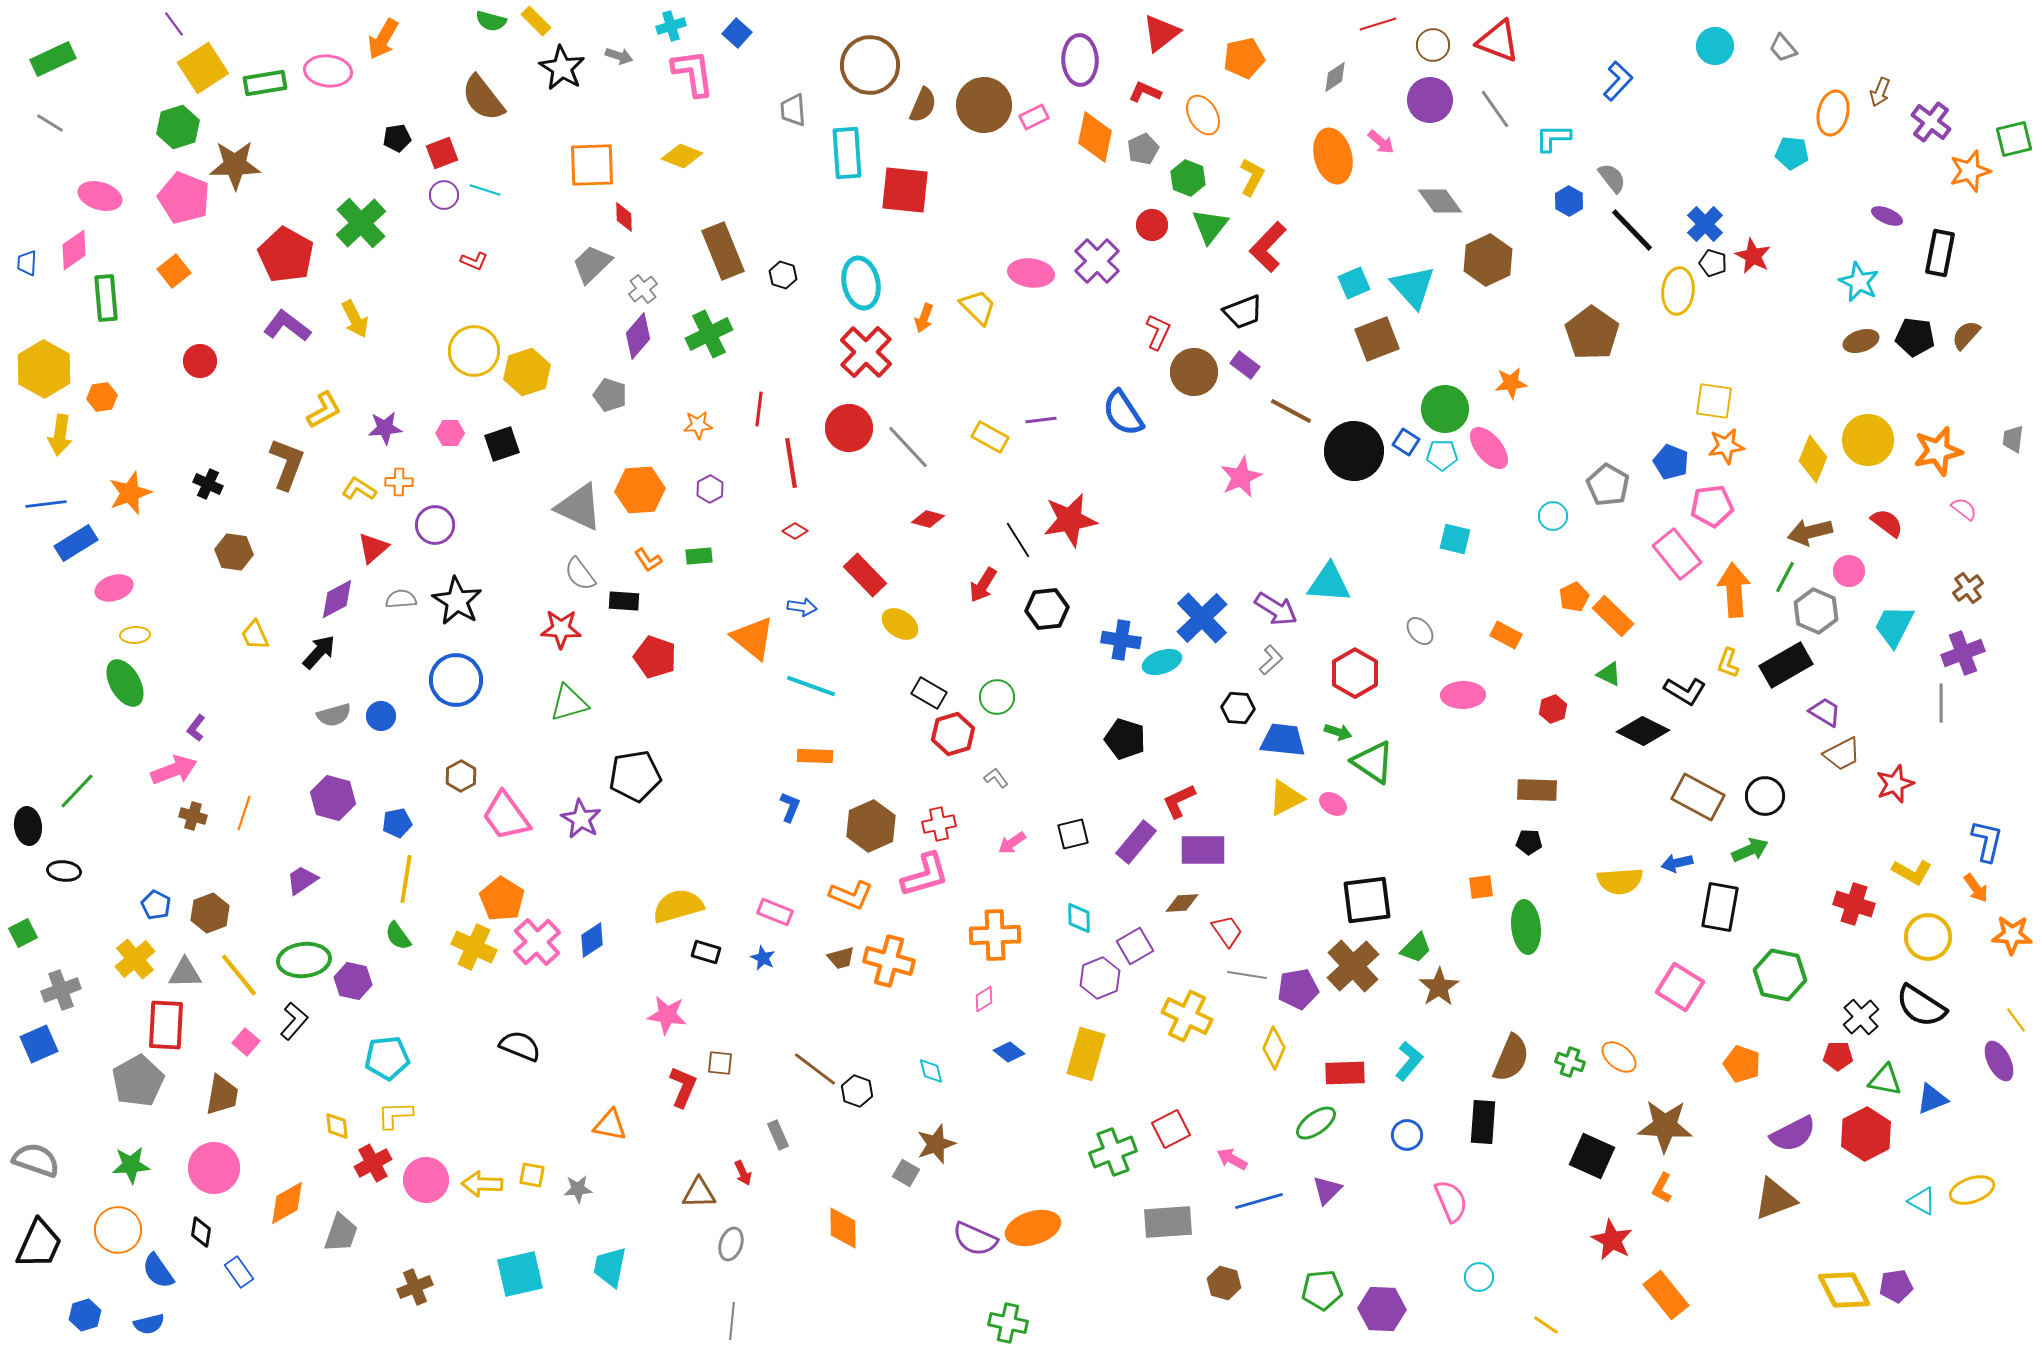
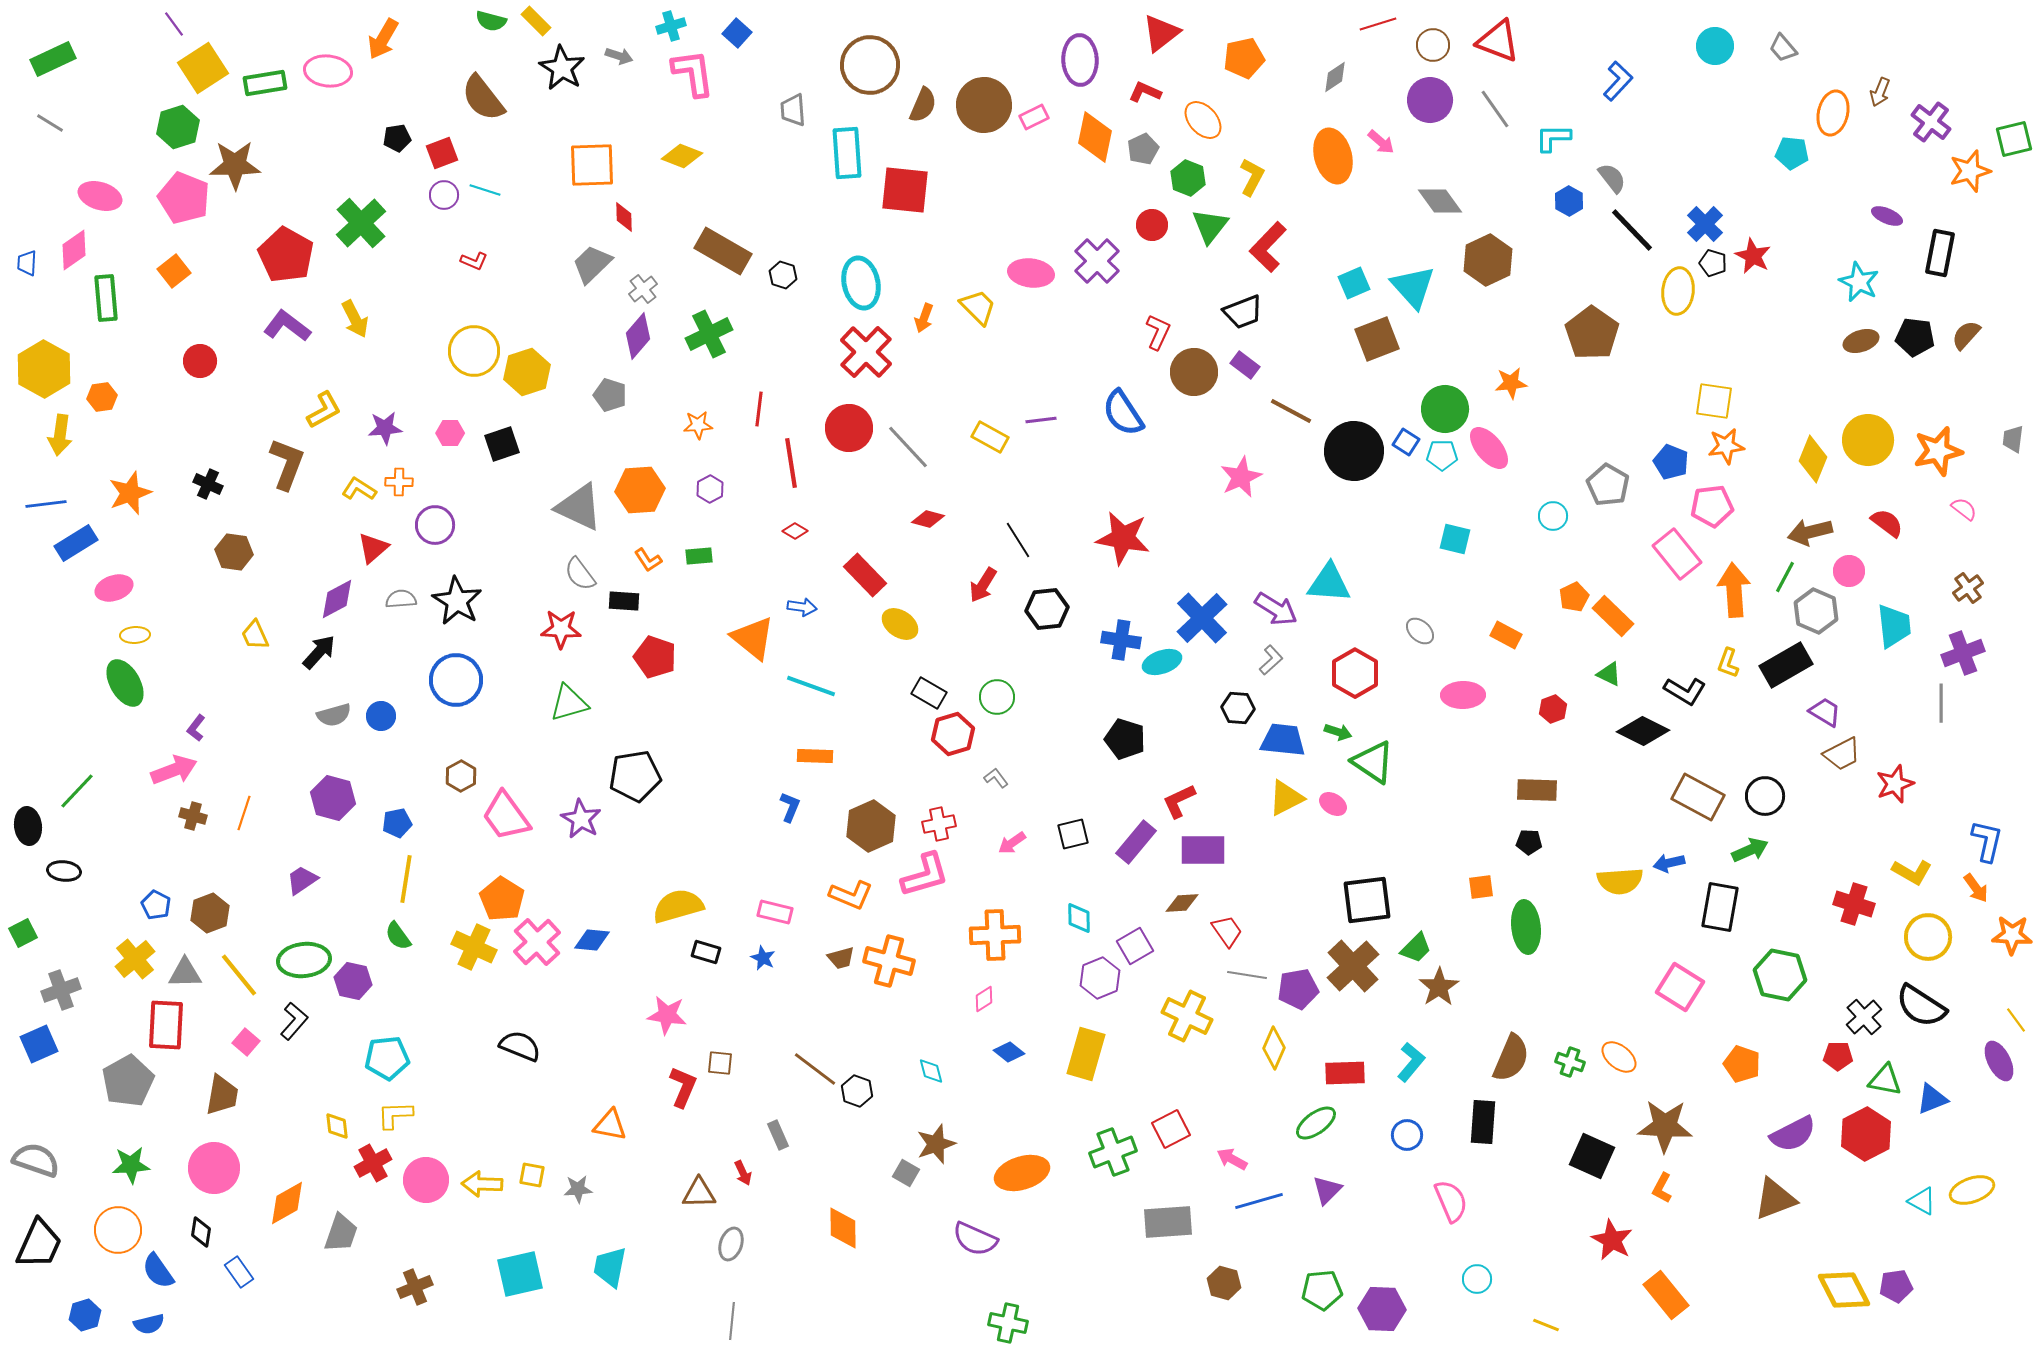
orange ellipse at (1203, 115): moved 5 px down; rotated 12 degrees counterclockwise
brown rectangle at (723, 251): rotated 38 degrees counterclockwise
red star at (1070, 520): moved 53 px right, 18 px down; rotated 20 degrees clockwise
cyan trapezoid at (1894, 626): rotated 147 degrees clockwise
gray ellipse at (1420, 631): rotated 8 degrees counterclockwise
blue arrow at (1677, 863): moved 8 px left
pink rectangle at (775, 912): rotated 8 degrees counterclockwise
blue diamond at (592, 940): rotated 39 degrees clockwise
black cross at (1861, 1017): moved 3 px right
cyan L-shape at (1409, 1061): moved 2 px right, 1 px down
gray pentagon at (138, 1081): moved 10 px left
orange ellipse at (1033, 1228): moved 11 px left, 55 px up
cyan circle at (1479, 1277): moved 2 px left, 2 px down
yellow line at (1546, 1325): rotated 12 degrees counterclockwise
